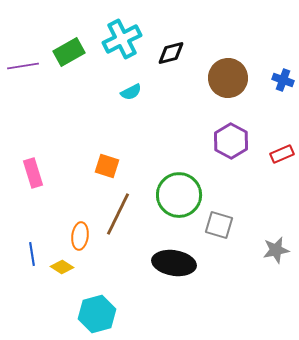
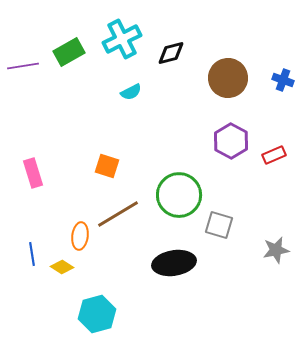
red rectangle: moved 8 px left, 1 px down
brown line: rotated 33 degrees clockwise
black ellipse: rotated 18 degrees counterclockwise
